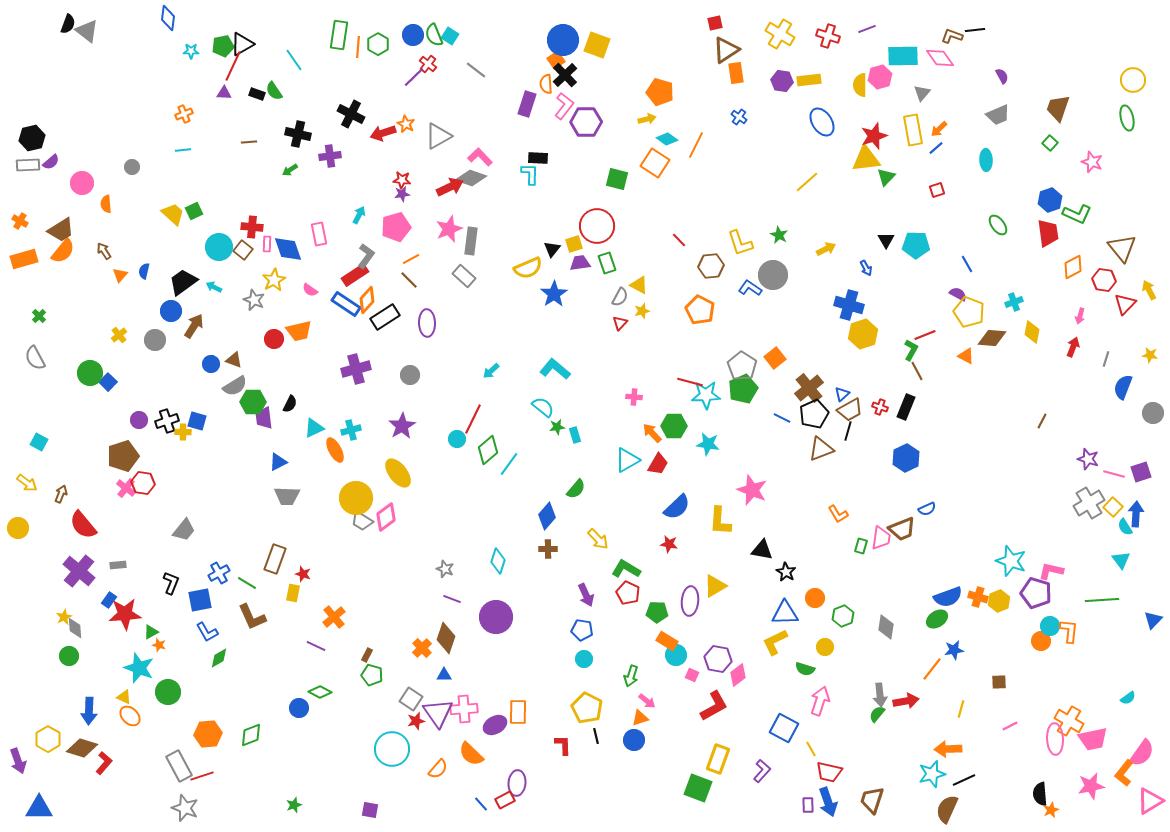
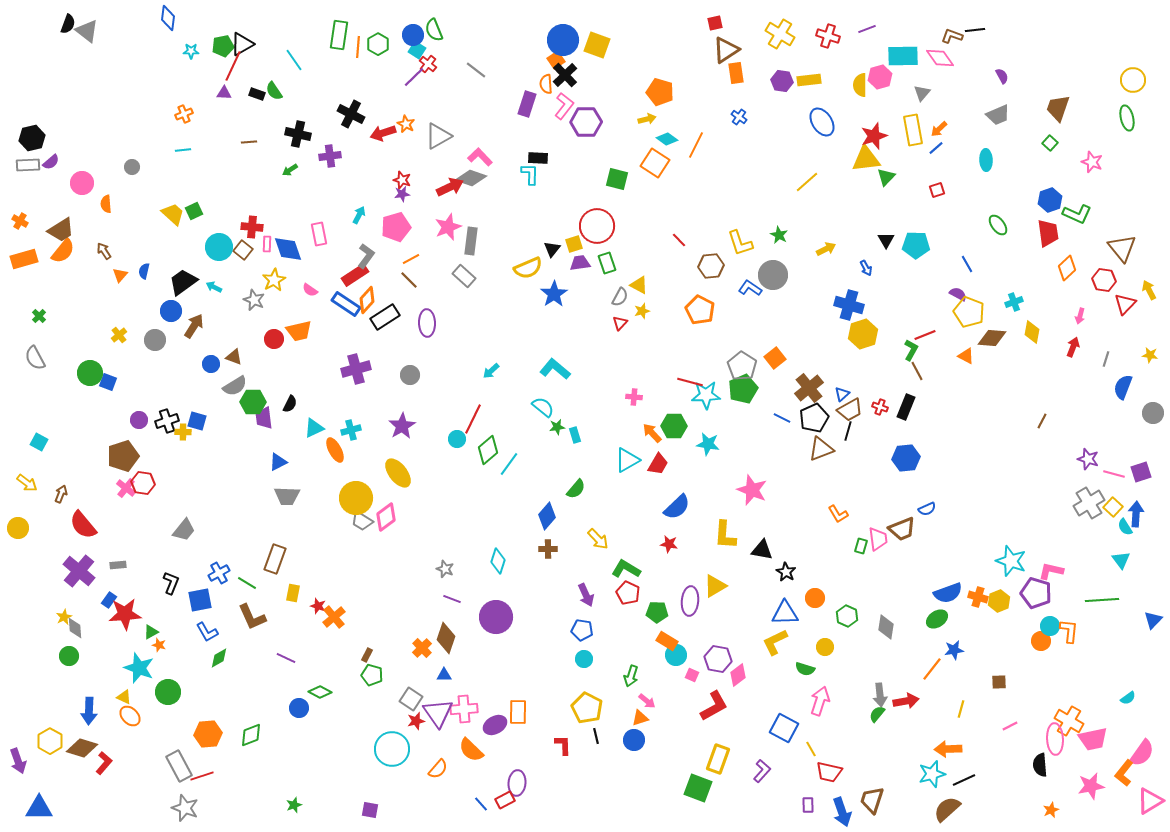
green semicircle at (434, 35): moved 5 px up
cyan square at (450, 36): moved 33 px left, 14 px down
red star at (402, 180): rotated 12 degrees clockwise
pink star at (449, 229): moved 1 px left, 2 px up
orange diamond at (1073, 267): moved 6 px left, 1 px down; rotated 15 degrees counterclockwise
brown triangle at (234, 360): moved 3 px up
blue square at (108, 382): rotated 24 degrees counterclockwise
black pentagon at (814, 414): moved 4 px down
blue hexagon at (906, 458): rotated 20 degrees clockwise
yellow L-shape at (720, 521): moved 5 px right, 14 px down
pink trapezoid at (881, 538): moved 3 px left, 1 px down; rotated 15 degrees counterclockwise
red star at (303, 574): moved 15 px right, 32 px down
blue semicircle at (948, 597): moved 4 px up
green hexagon at (843, 616): moved 4 px right; rotated 15 degrees counterclockwise
purple line at (316, 646): moved 30 px left, 12 px down
yellow hexagon at (48, 739): moved 2 px right, 2 px down
orange semicircle at (471, 754): moved 4 px up
black semicircle at (1040, 794): moved 29 px up
blue arrow at (828, 802): moved 14 px right, 10 px down
brown semicircle at (947, 809): rotated 24 degrees clockwise
